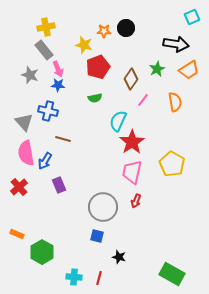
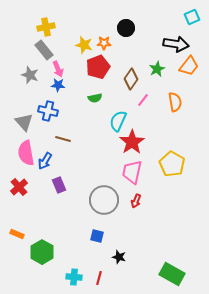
orange star: moved 12 px down
orange trapezoid: moved 4 px up; rotated 20 degrees counterclockwise
gray circle: moved 1 px right, 7 px up
